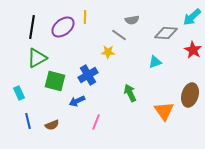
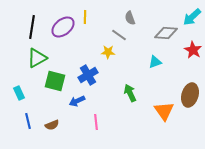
gray semicircle: moved 2 px left, 2 px up; rotated 80 degrees clockwise
pink line: rotated 28 degrees counterclockwise
